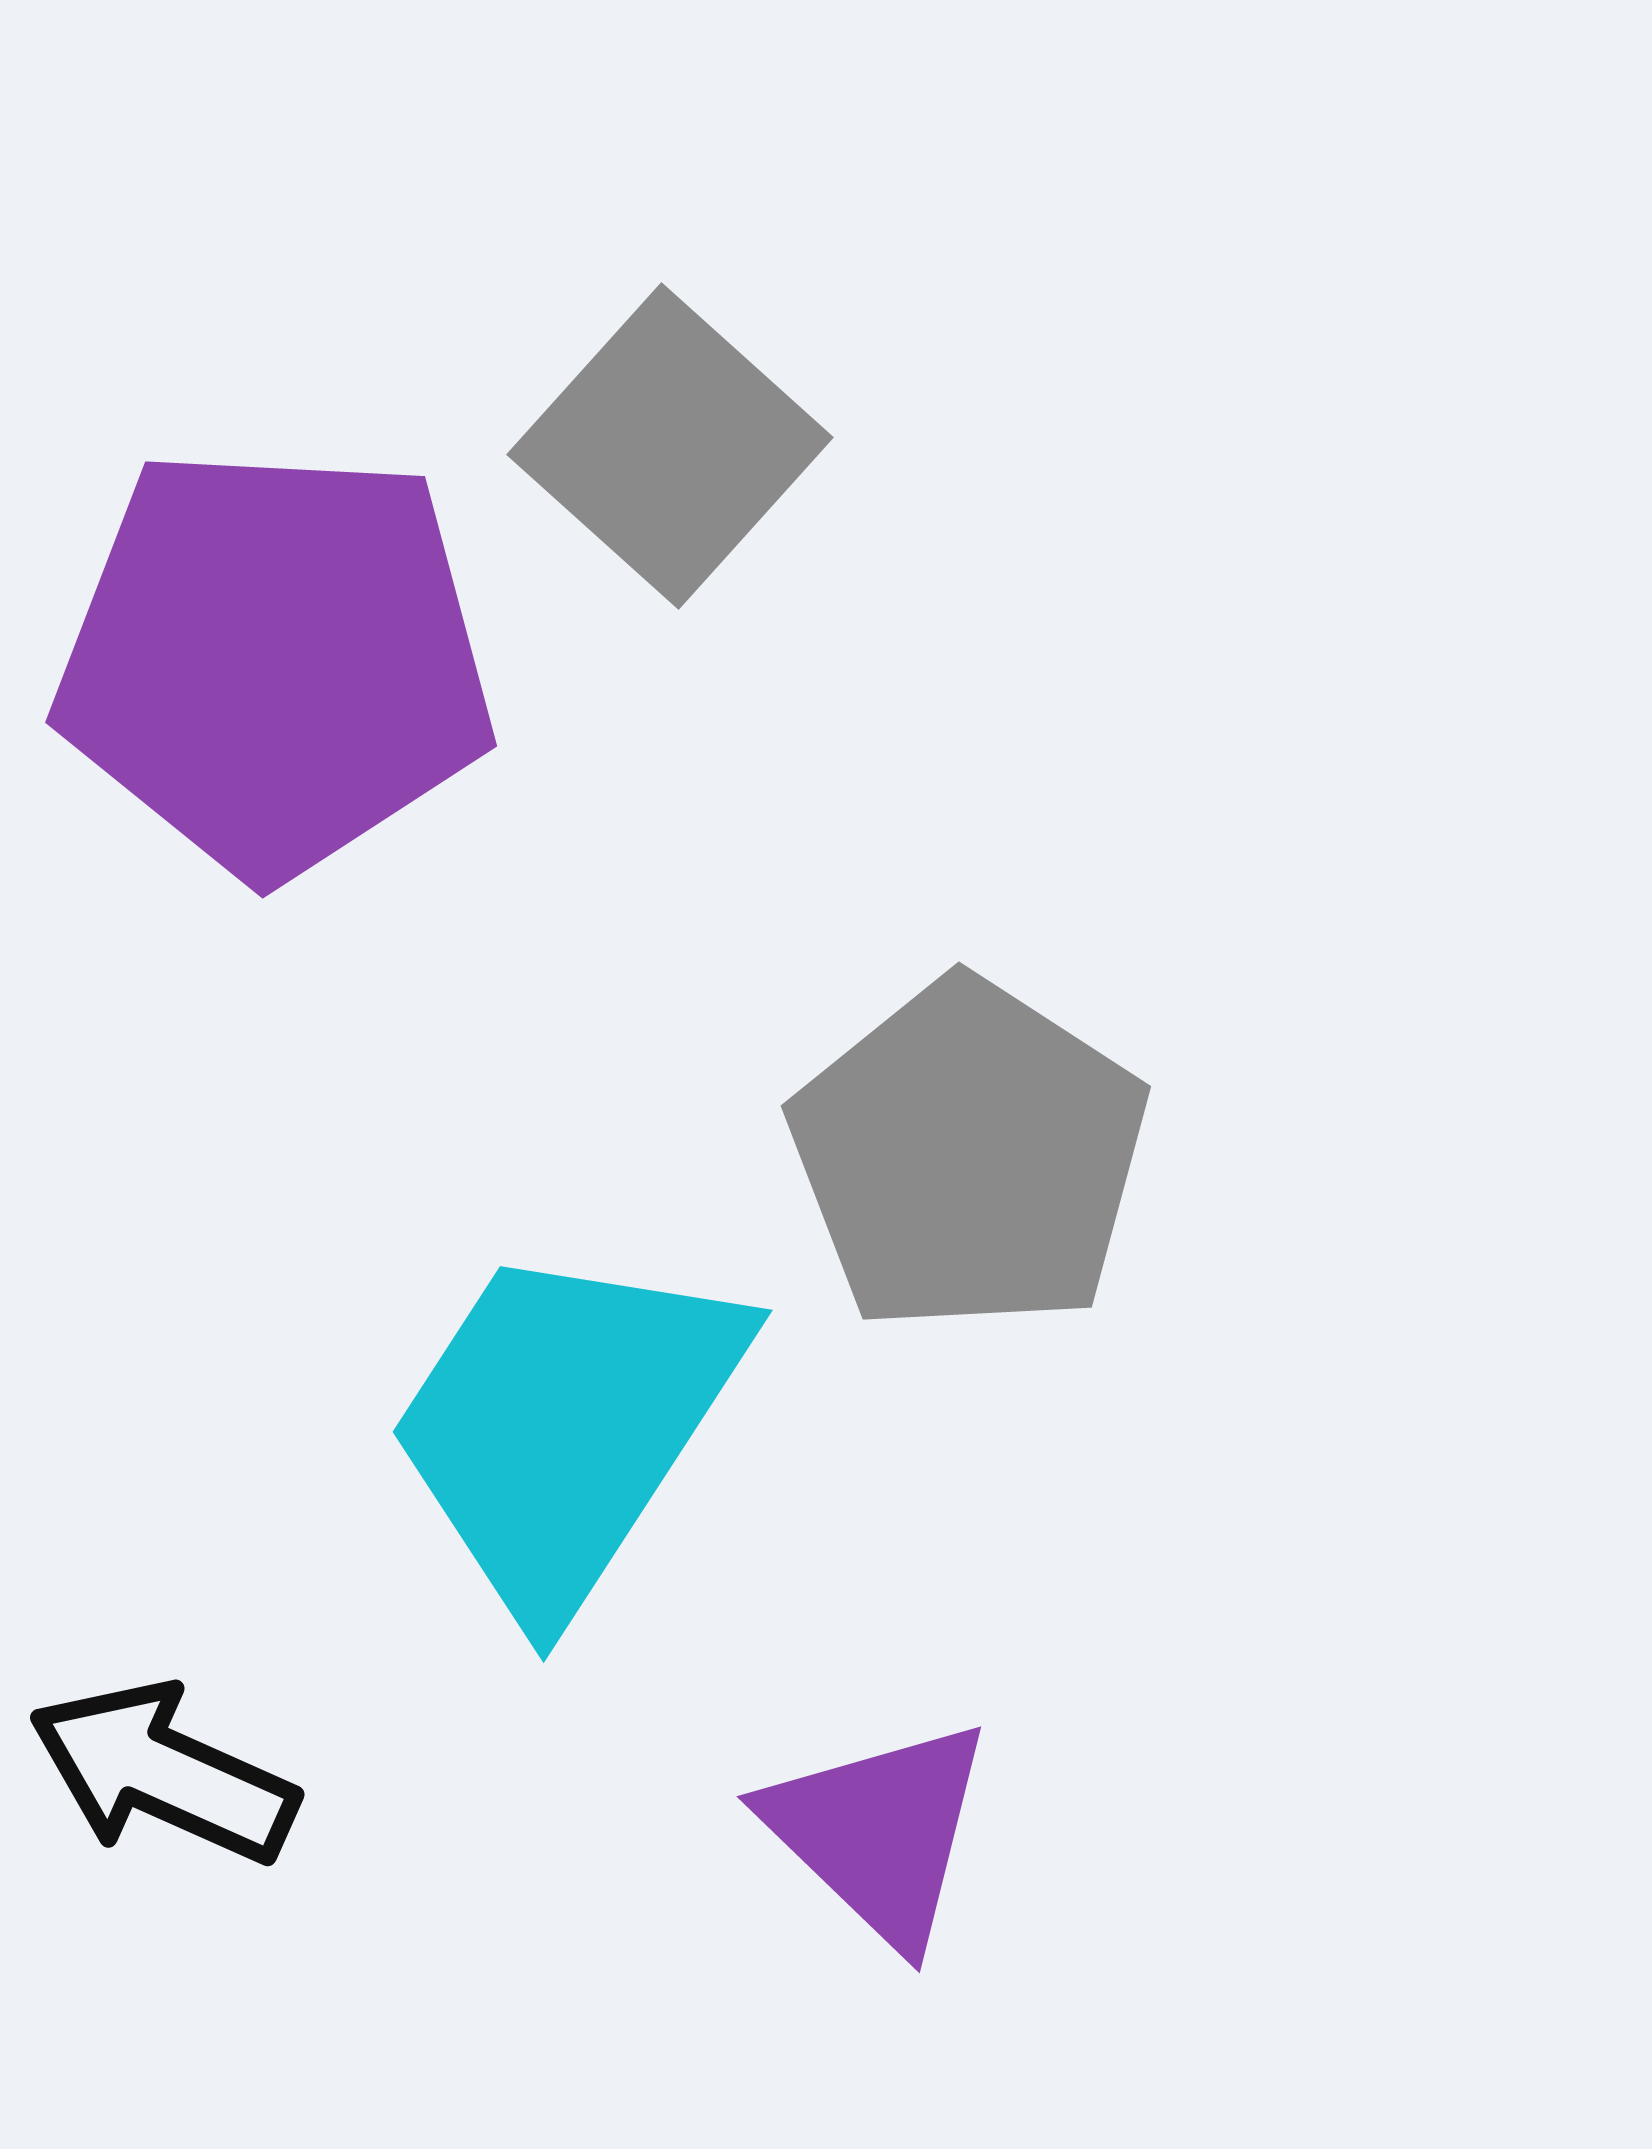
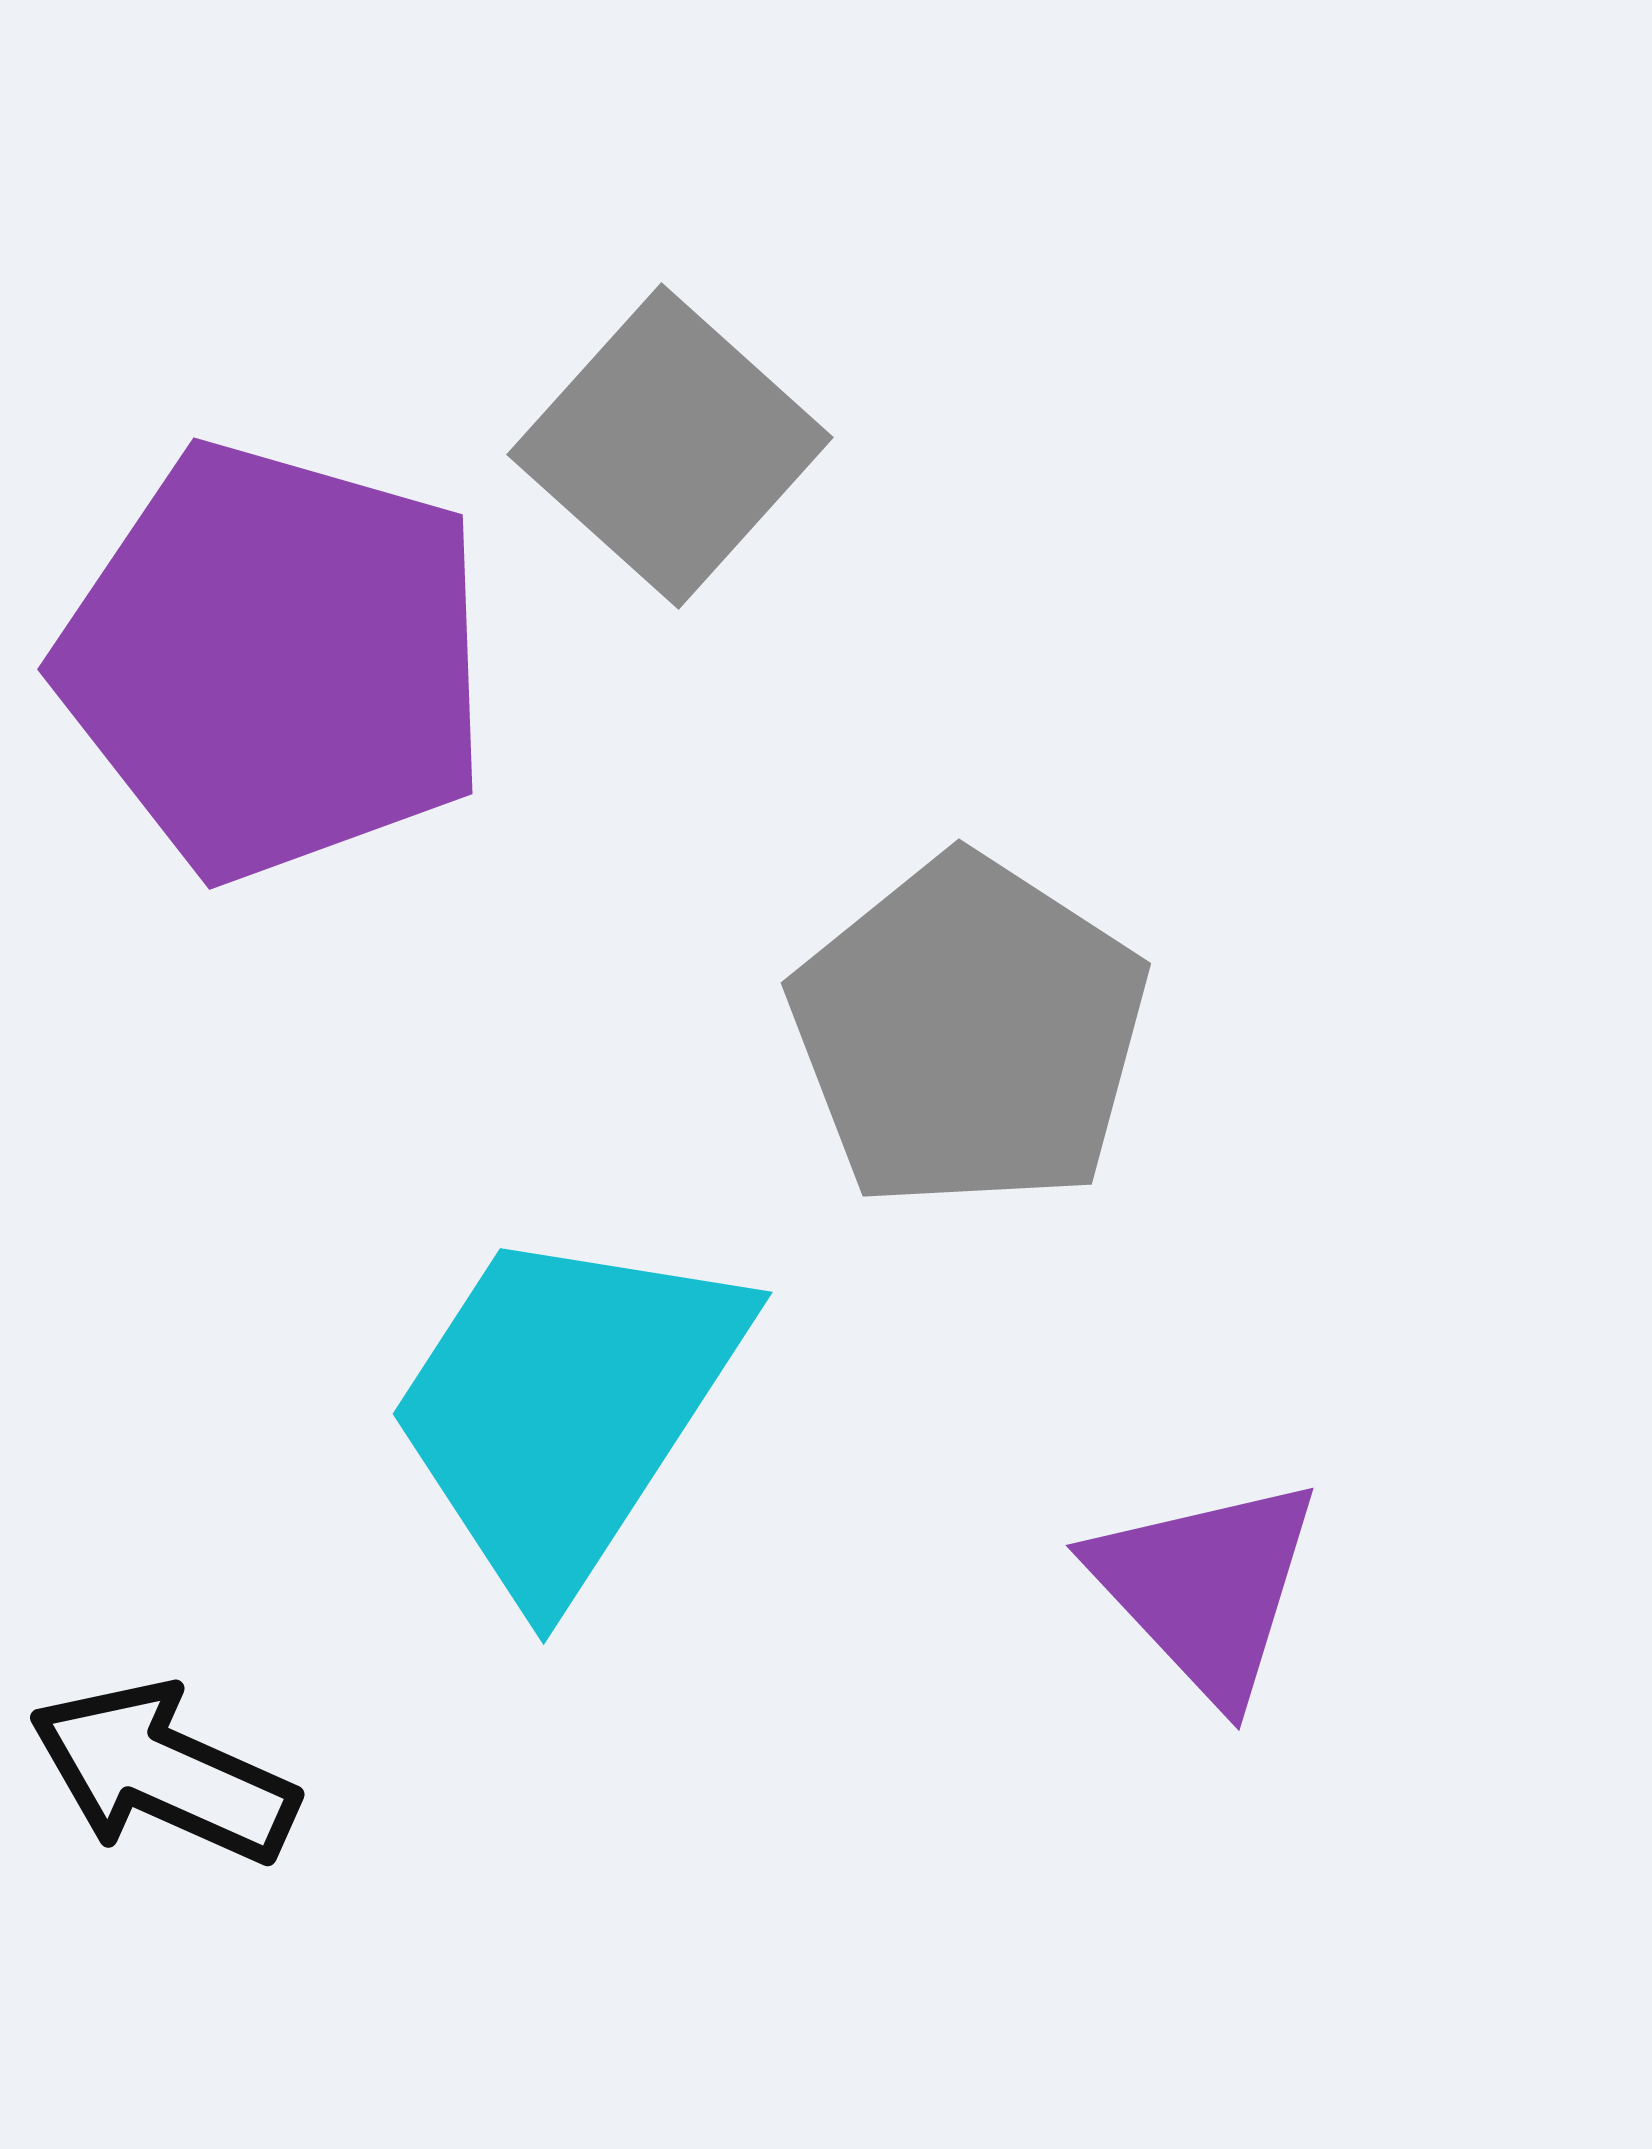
purple pentagon: rotated 13 degrees clockwise
gray pentagon: moved 123 px up
cyan trapezoid: moved 18 px up
purple triangle: moved 327 px right, 244 px up; rotated 3 degrees clockwise
